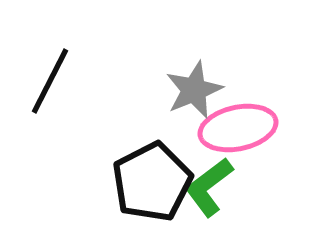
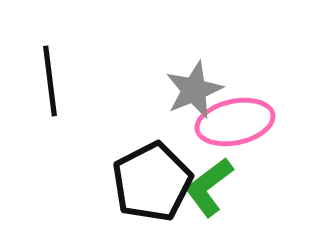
black line: rotated 34 degrees counterclockwise
pink ellipse: moved 3 px left, 6 px up
